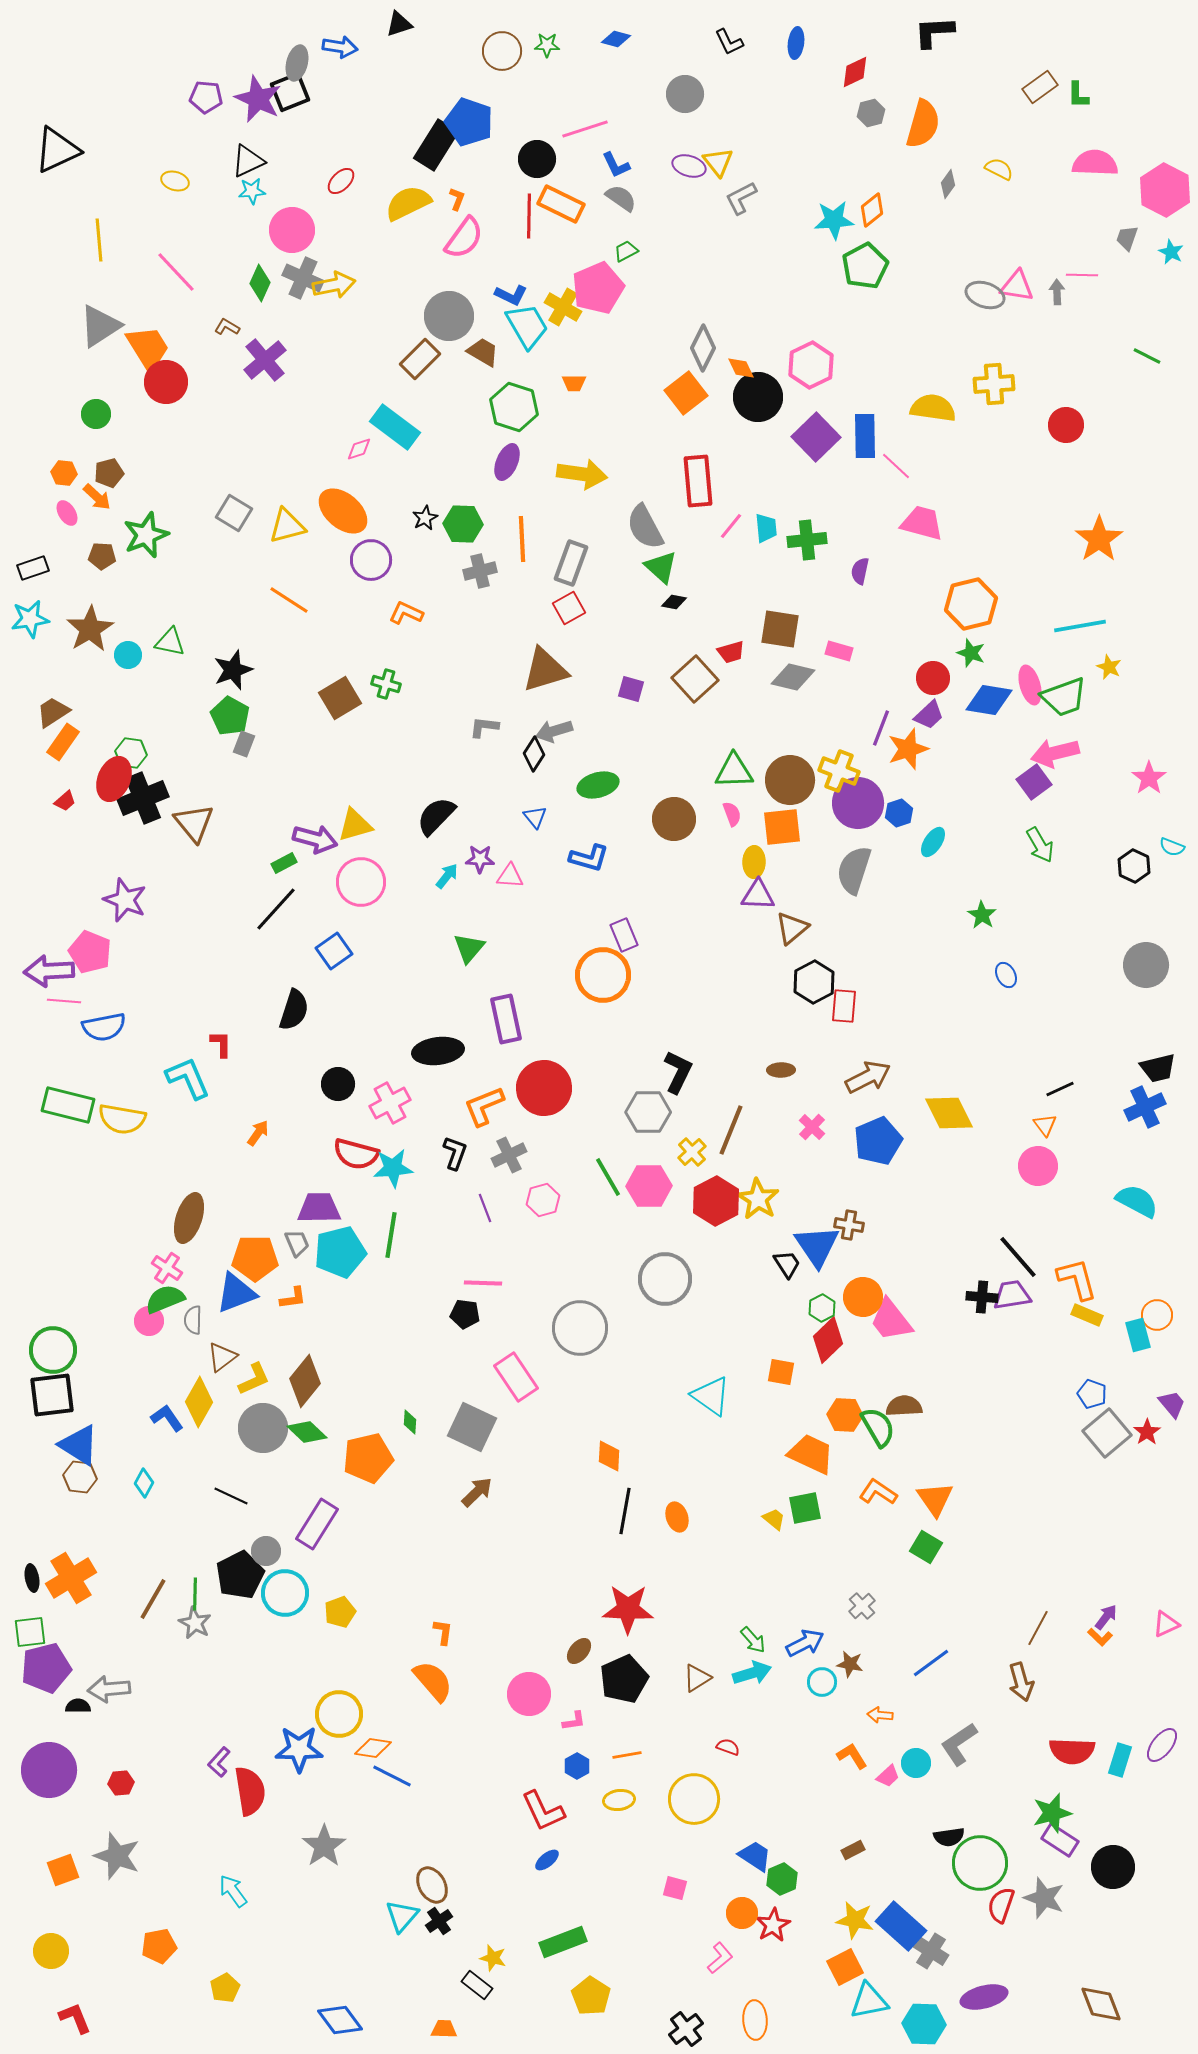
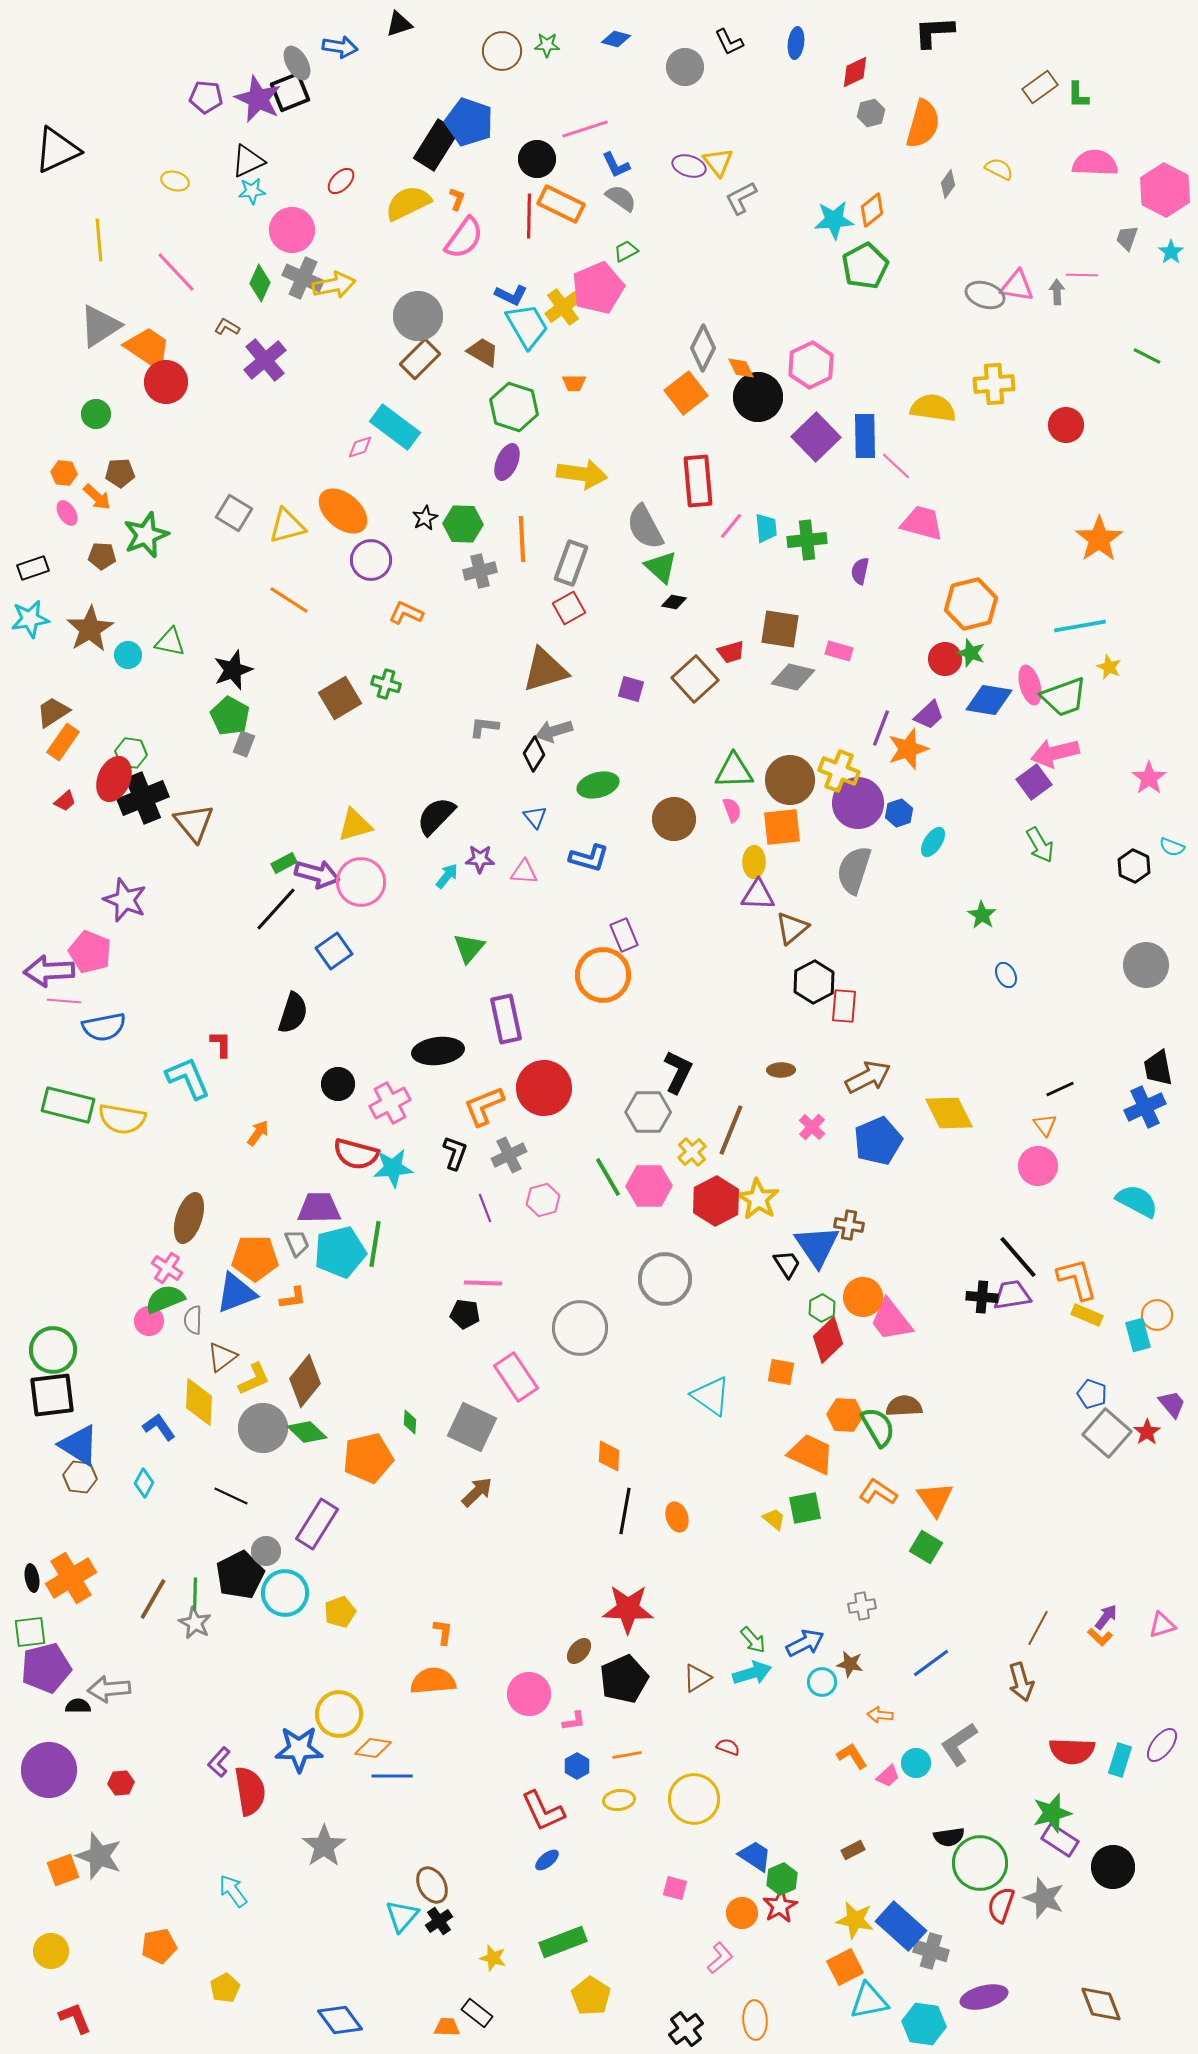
gray ellipse at (297, 63): rotated 44 degrees counterclockwise
gray circle at (685, 94): moved 27 px up
cyan star at (1171, 252): rotated 10 degrees clockwise
yellow cross at (563, 307): rotated 24 degrees clockwise
gray circle at (449, 316): moved 31 px left
orange trapezoid at (148, 348): rotated 24 degrees counterclockwise
pink diamond at (359, 449): moved 1 px right, 2 px up
brown pentagon at (109, 473): moved 11 px right; rotated 12 degrees clockwise
red circle at (933, 678): moved 12 px right, 19 px up
pink semicircle at (732, 814): moved 4 px up
purple arrow at (315, 839): moved 2 px right, 35 px down
pink triangle at (510, 876): moved 14 px right, 4 px up
black semicircle at (294, 1010): moved 1 px left, 3 px down
black trapezoid at (1158, 1068): rotated 93 degrees clockwise
green line at (391, 1235): moved 16 px left, 9 px down
yellow diamond at (199, 1402): rotated 27 degrees counterclockwise
blue L-shape at (167, 1418): moved 8 px left, 9 px down
gray square at (1107, 1433): rotated 9 degrees counterclockwise
gray cross at (862, 1606): rotated 32 degrees clockwise
pink triangle at (1166, 1624): moved 4 px left, 1 px down; rotated 8 degrees clockwise
orange semicircle at (433, 1681): rotated 54 degrees counterclockwise
blue line at (392, 1776): rotated 27 degrees counterclockwise
gray star at (117, 1856): moved 18 px left
red star at (773, 1925): moved 7 px right, 19 px up
gray cross at (931, 1951): rotated 16 degrees counterclockwise
black rectangle at (477, 1985): moved 28 px down
cyan hexagon at (924, 2024): rotated 6 degrees clockwise
orange trapezoid at (444, 2029): moved 3 px right, 2 px up
